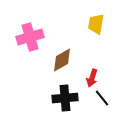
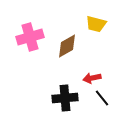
yellow trapezoid: rotated 85 degrees counterclockwise
brown diamond: moved 5 px right, 14 px up
red arrow: rotated 60 degrees clockwise
